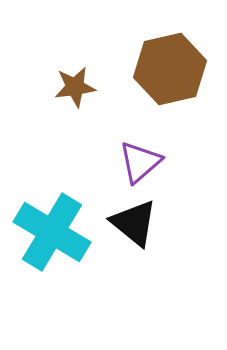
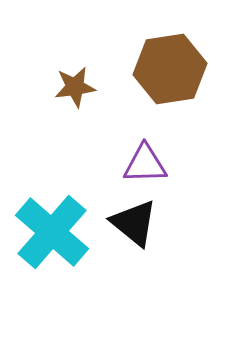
brown hexagon: rotated 4 degrees clockwise
purple triangle: moved 5 px right, 2 px down; rotated 39 degrees clockwise
cyan cross: rotated 10 degrees clockwise
